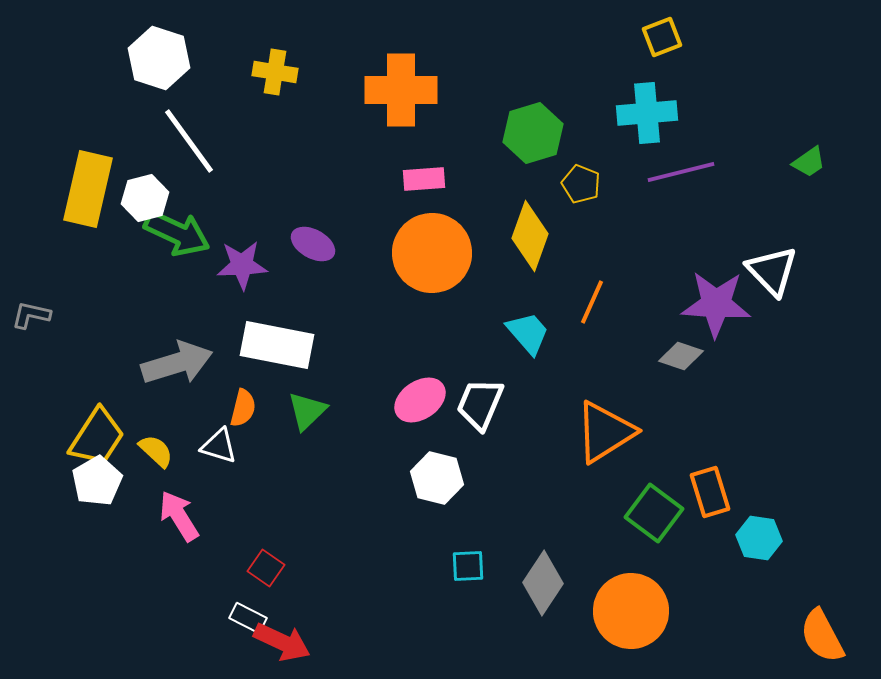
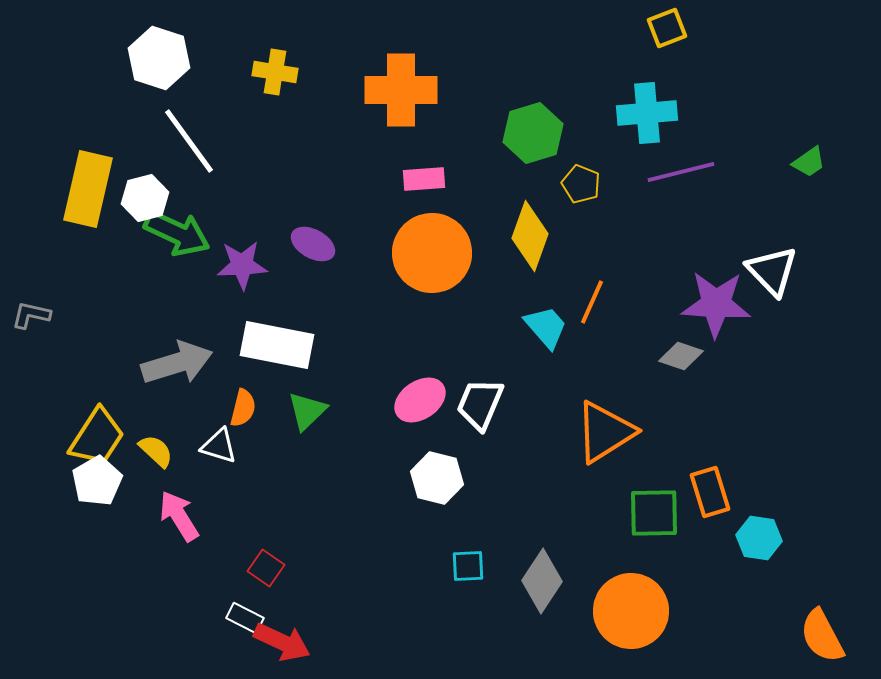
yellow square at (662, 37): moved 5 px right, 9 px up
cyan trapezoid at (528, 333): moved 18 px right, 6 px up
green square at (654, 513): rotated 38 degrees counterclockwise
gray diamond at (543, 583): moved 1 px left, 2 px up
white rectangle at (248, 618): moved 3 px left
